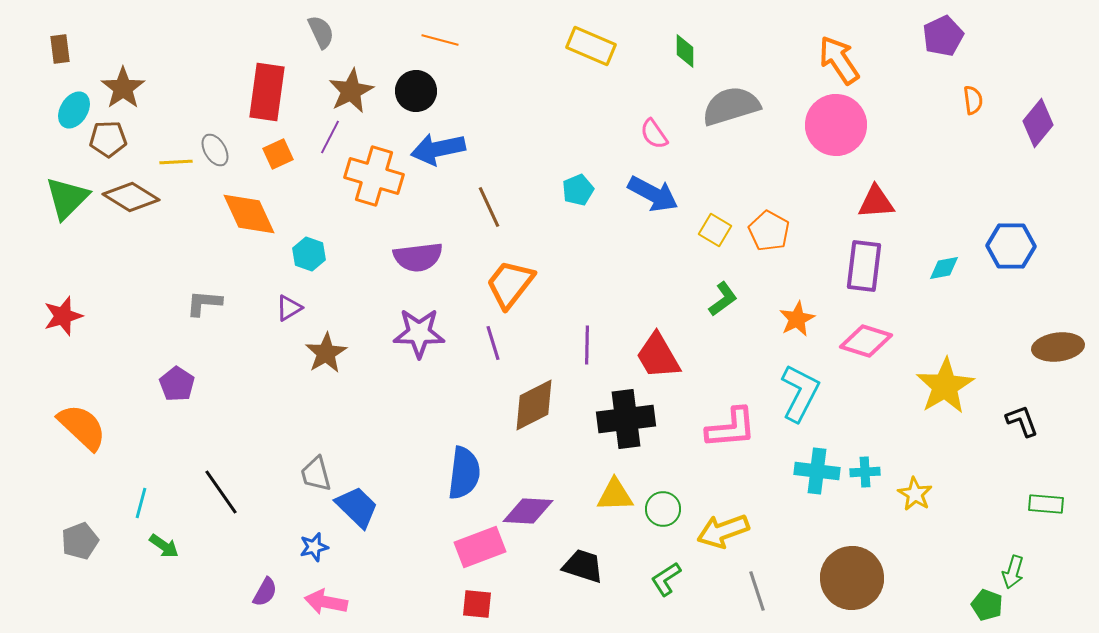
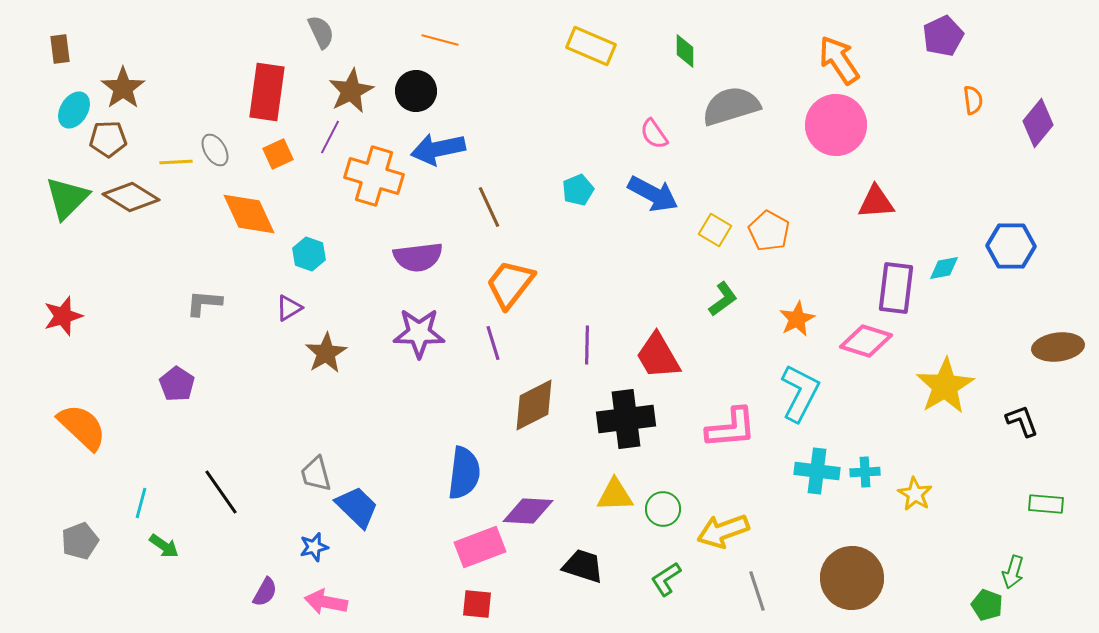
purple rectangle at (864, 266): moved 32 px right, 22 px down
